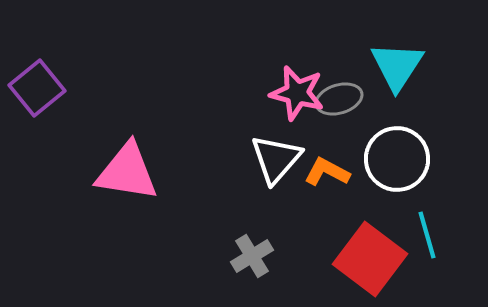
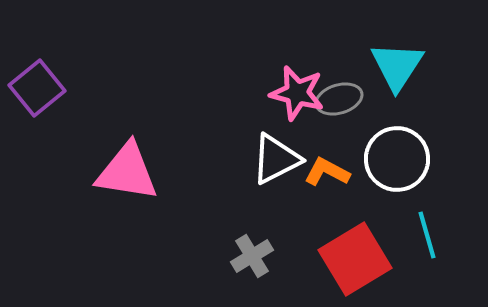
white triangle: rotated 22 degrees clockwise
red square: moved 15 px left; rotated 22 degrees clockwise
